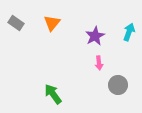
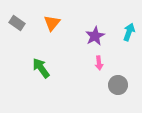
gray rectangle: moved 1 px right
green arrow: moved 12 px left, 26 px up
